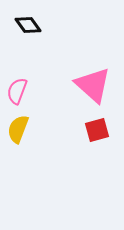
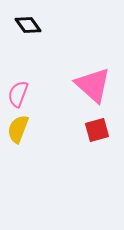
pink semicircle: moved 1 px right, 3 px down
